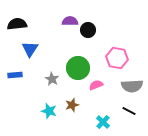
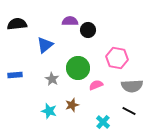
blue triangle: moved 15 px right, 4 px up; rotated 18 degrees clockwise
